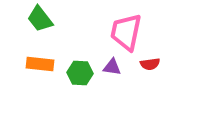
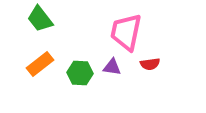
orange rectangle: rotated 44 degrees counterclockwise
